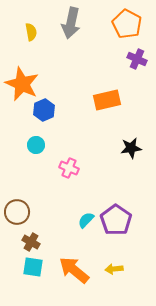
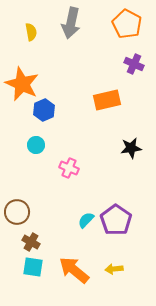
purple cross: moved 3 px left, 5 px down
